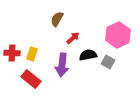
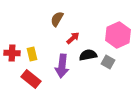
yellow rectangle: rotated 32 degrees counterclockwise
purple arrow: moved 1 px down
